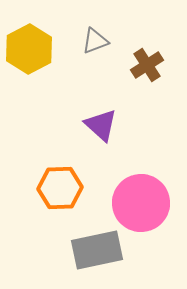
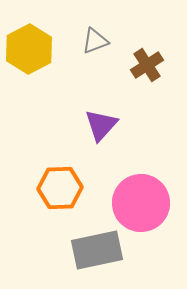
purple triangle: rotated 30 degrees clockwise
